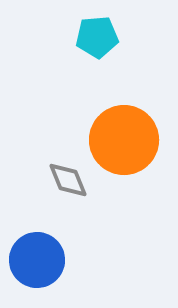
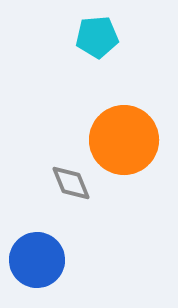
gray diamond: moved 3 px right, 3 px down
